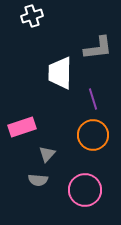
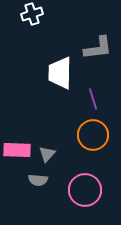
white cross: moved 2 px up
pink rectangle: moved 5 px left, 23 px down; rotated 20 degrees clockwise
